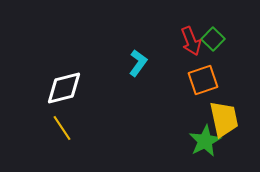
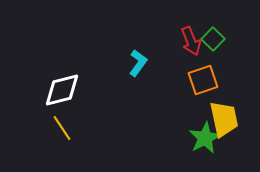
white diamond: moved 2 px left, 2 px down
green star: moved 3 px up
